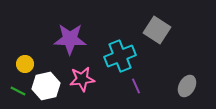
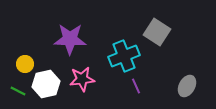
gray square: moved 2 px down
cyan cross: moved 4 px right
white hexagon: moved 2 px up
